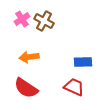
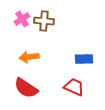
brown cross: rotated 24 degrees counterclockwise
blue rectangle: moved 1 px right, 3 px up
